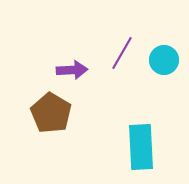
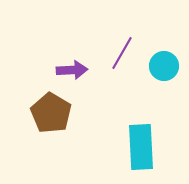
cyan circle: moved 6 px down
